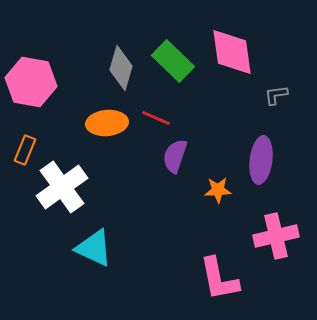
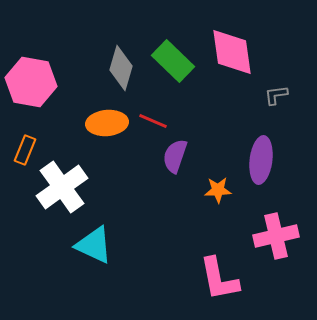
red line: moved 3 px left, 3 px down
cyan triangle: moved 3 px up
